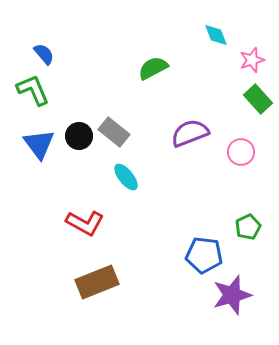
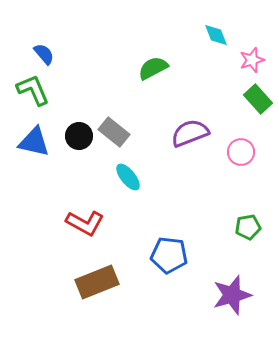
blue triangle: moved 5 px left, 2 px up; rotated 40 degrees counterclockwise
cyan ellipse: moved 2 px right
green pentagon: rotated 15 degrees clockwise
blue pentagon: moved 35 px left
